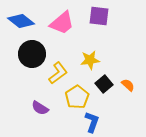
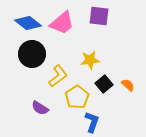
blue diamond: moved 7 px right, 2 px down
yellow L-shape: moved 3 px down
